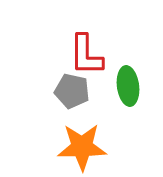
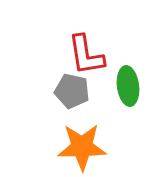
red L-shape: rotated 9 degrees counterclockwise
